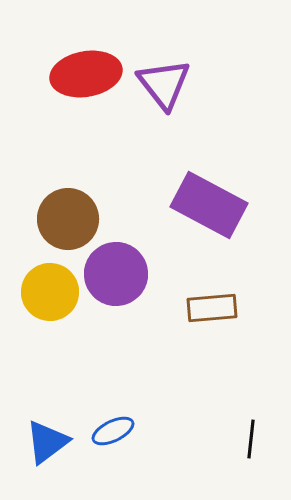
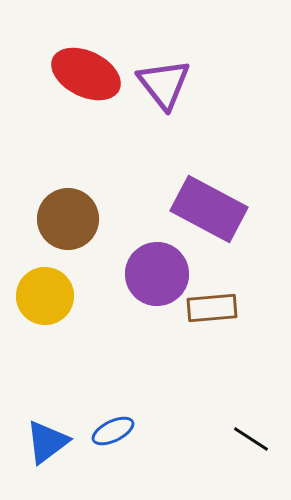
red ellipse: rotated 36 degrees clockwise
purple rectangle: moved 4 px down
purple circle: moved 41 px right
yellow circle: moved 5 px left, 4 px down
black line: rotated 63 degrees counterclockwise
